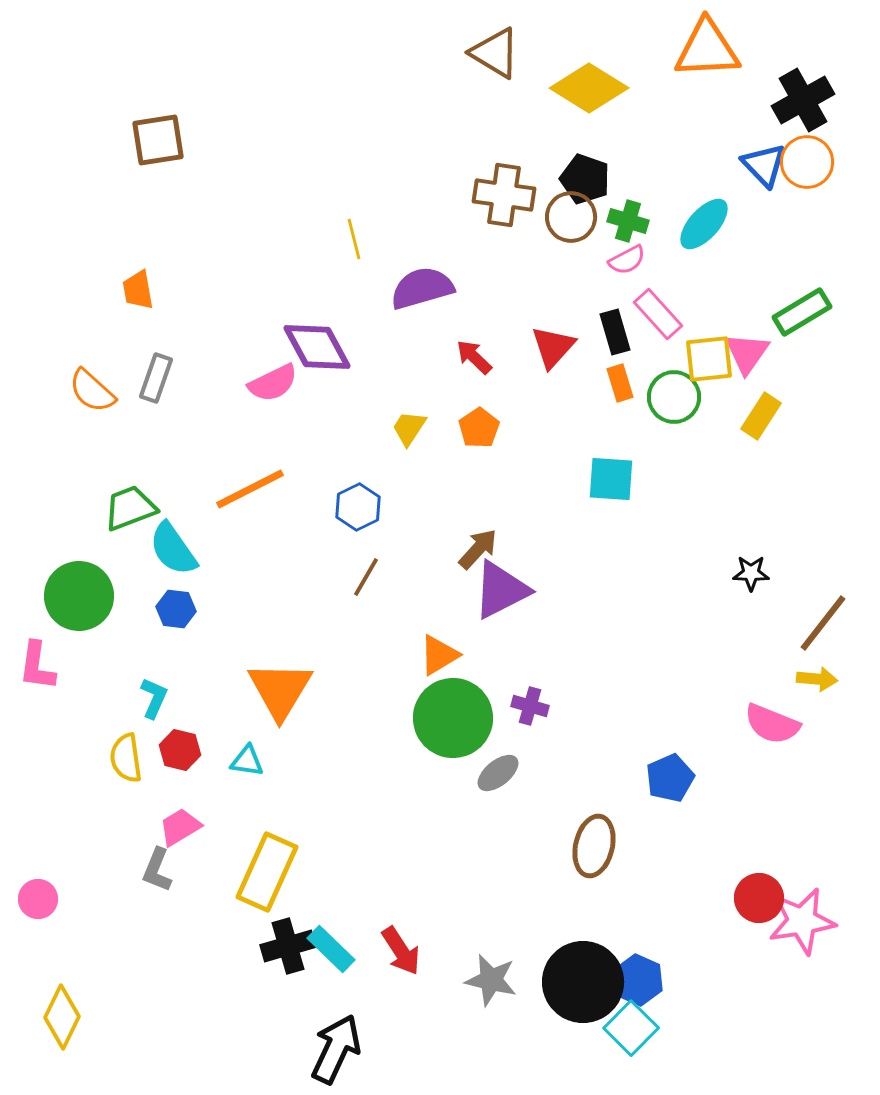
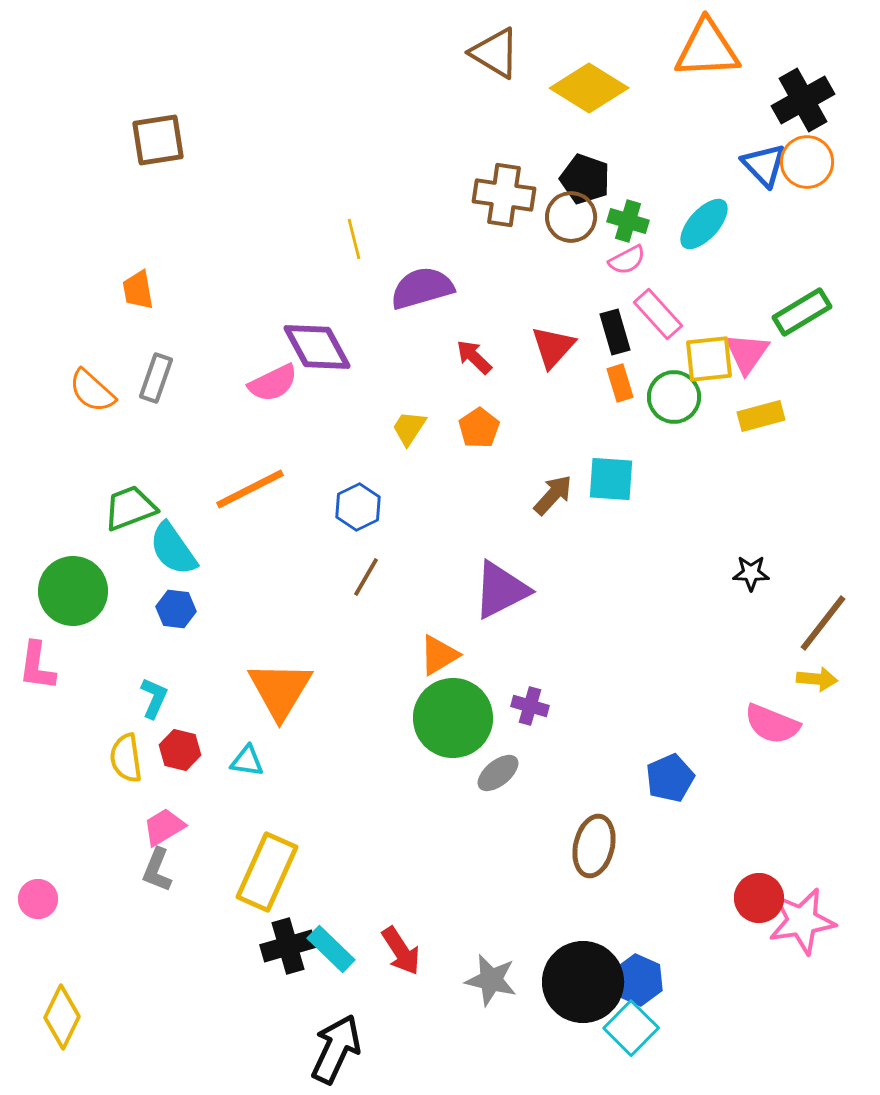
yellow rectangle at (761, 416): rotated 42 degrees clockwise
brown arrow at (478, 549): moved 75 px right, 54 px up
green circle at (79, 596): moved 6 px left, 5 px up
pink trapezoid at (180, 827): moved 16 px left
